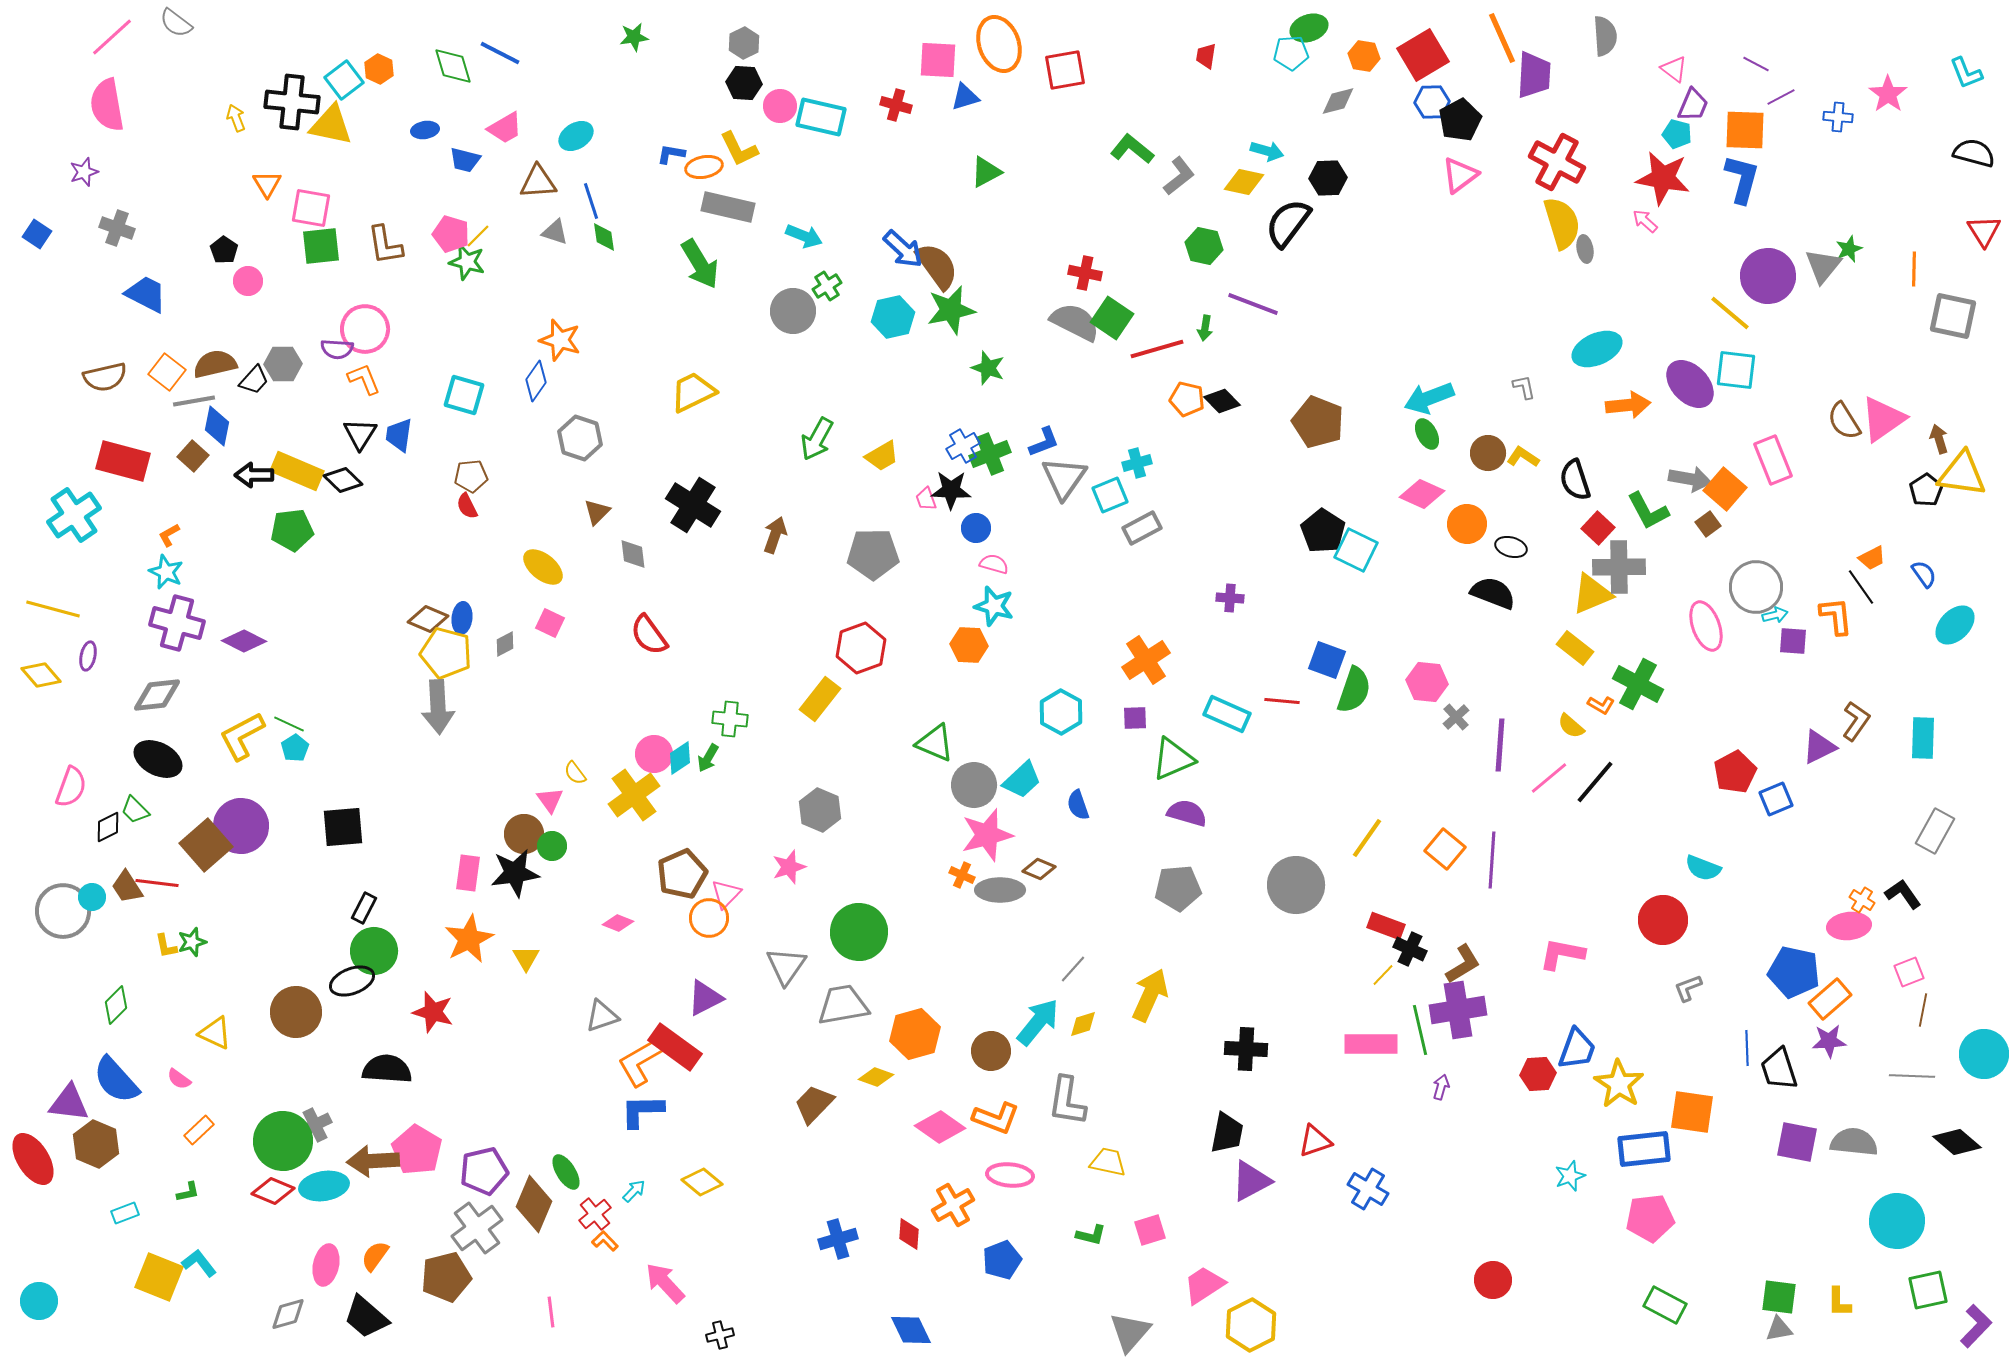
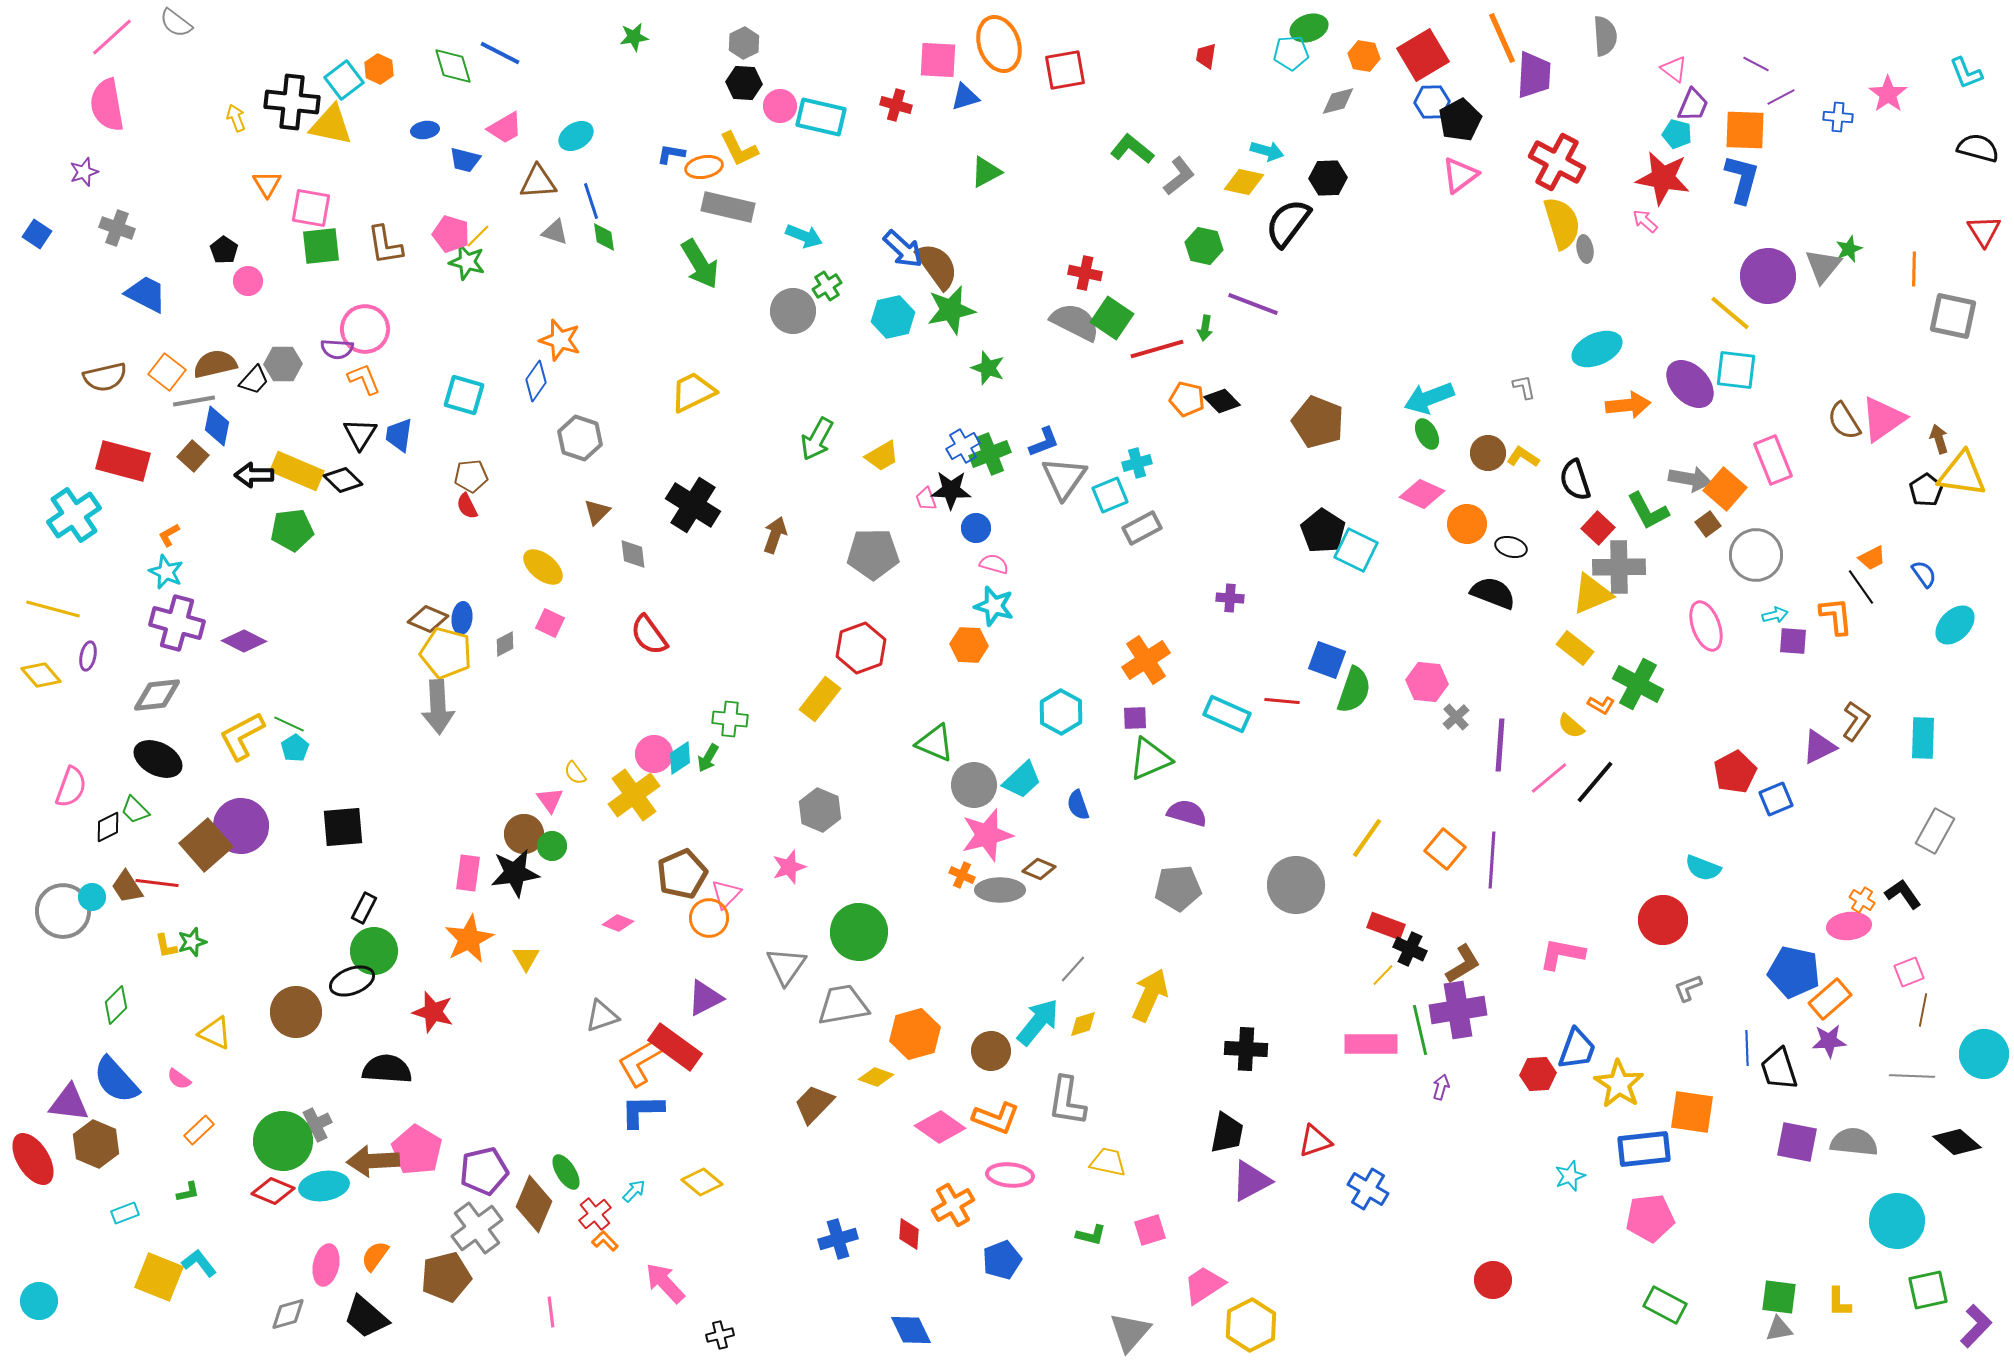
black semicircle at (1974, 153): moved 4 px right, 5 px up
gray circle at (1756, 587): moved 32 px up
green triangle at (1173, 759): moved 23 px left
